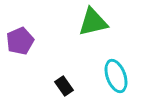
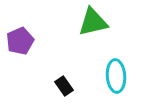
cyan ellipse: rotated 16 degrees clockwise
